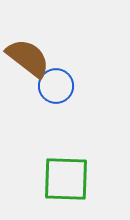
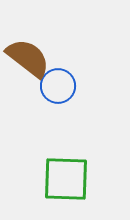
blue circle: moved 2 px right
